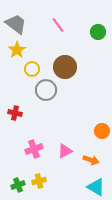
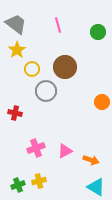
pink line: rotated 21 degrees clockwise
gray circle: moved 1 px down
orange circle: moved 29 px up
pink cross: moved 2 px right, 1 px up
